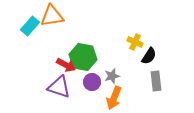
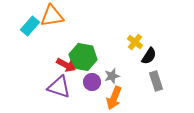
yellow cross: rotated 14 degrees clockwise
gray rectangle: rotated 12 degrees counterclockwise
